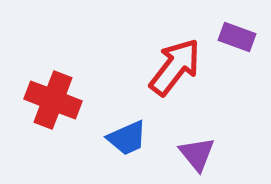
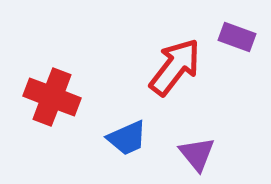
red cross: moved 1 px left, 3 px up
